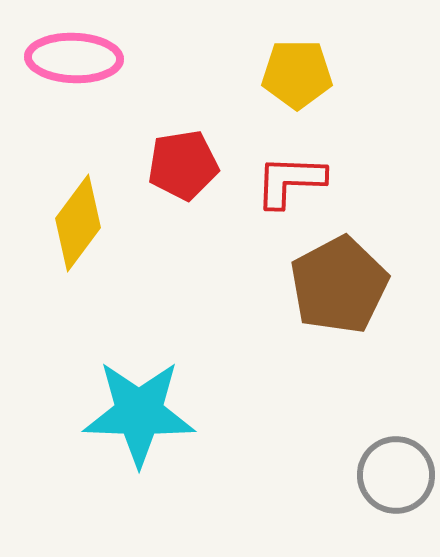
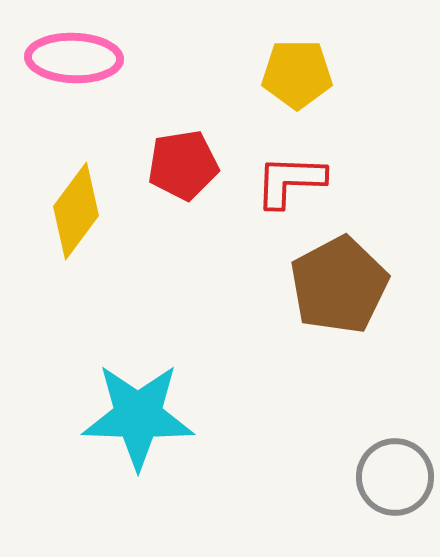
yellow diamond: moved 2 px left, 12 px up
cyan star: moved 1 px left, 3 px down
gray circle: moved 1 px left, 2 px down
